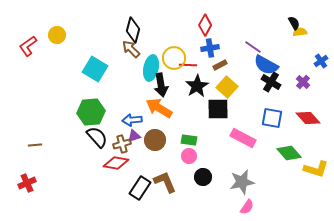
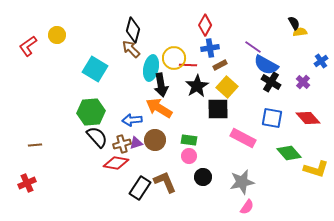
purple triangle at (134, 136): moved 2 px right, 7 px down
